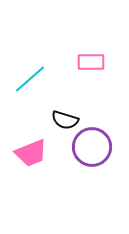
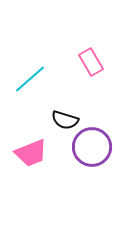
pink rectangle: rotated 60 degrees clockwise
